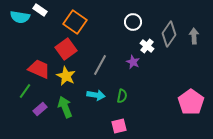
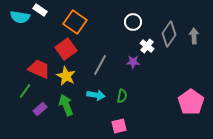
purple star: rotated 24 degrees counterclockwise
green arrow: moved 1 px right, 2 px up
